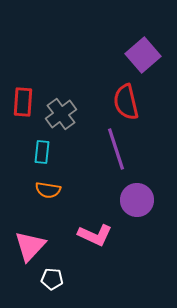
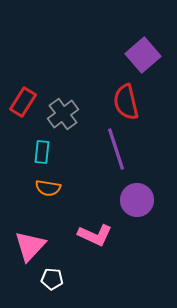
red rectangle: rotated 28 degrees clockwise
gray cross: moved 2 px right
orange semicircle: moved 2 px up
